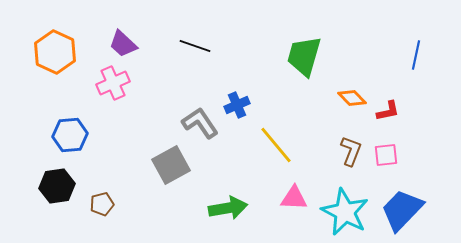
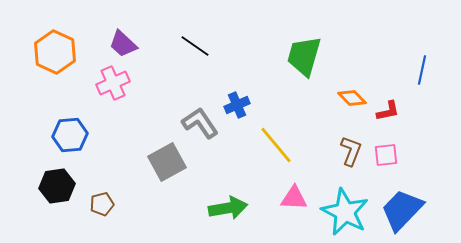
black line: rotated 16 degrees clockwise
blue line: moved 6 px right, 15 px down
gray square: moved 4 px left, 3 px up
